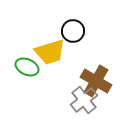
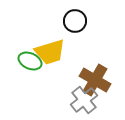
black circle: moved 2 px right, 10 px up
green ellipse: moved 3 px right, 6 px up
brown cross: moved 1 px left, 1 px up
